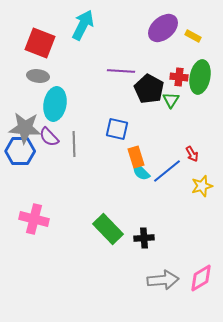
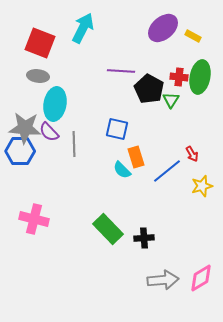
cyan arrow: moved 3 px down
purple semicircle: moved 5 px up
cyan semicircle: moved 19 px left, 2 px up
